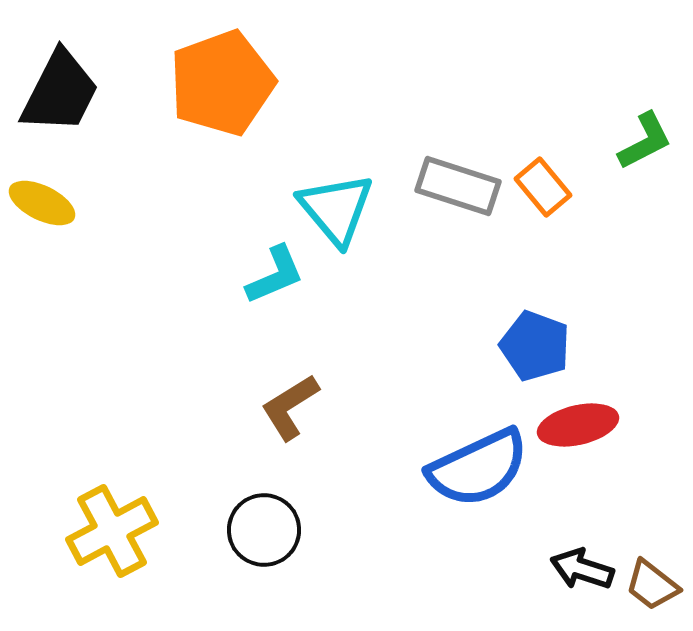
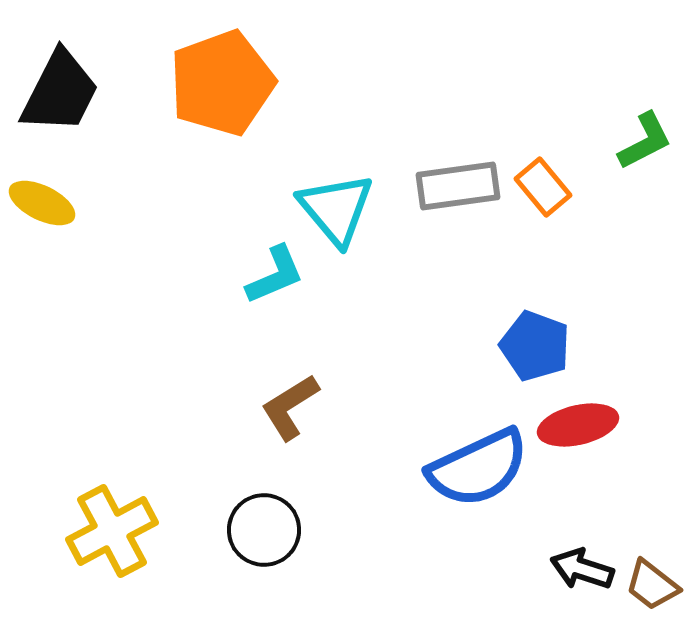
gray rectangle: rotated 26 degrees counterclockwise
